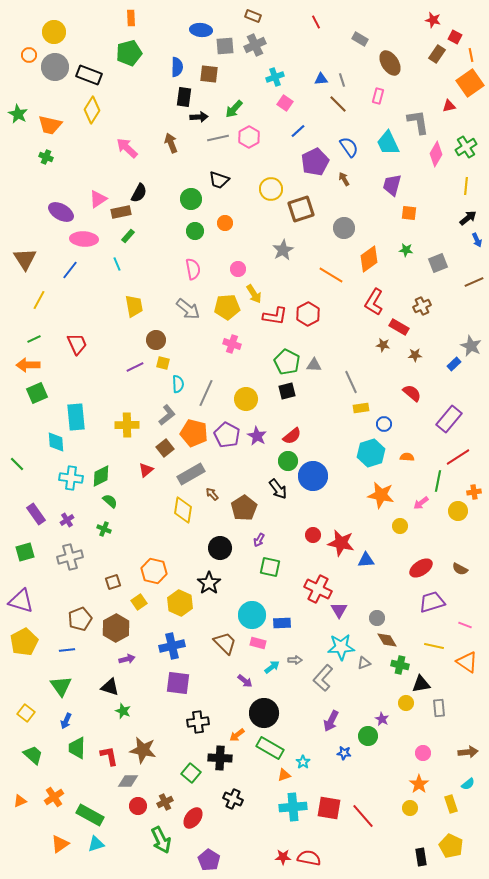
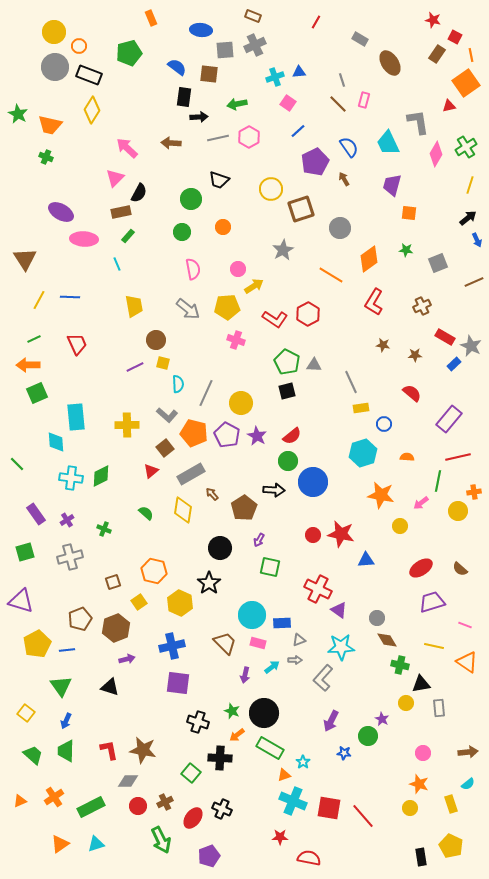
orange rectangle at (131, 18): moved 20 px right; rotated 21 degrees counterclockwise
red line at (316, 22): rotated 56 degrees clockwise
gray square at (225, 46): moved 4 px down
orange circle at (29, 55): moved 50 px right, 9 px up
blue semicircle at (177, 67): rotated 54 degrees counterclockwise
blue triangle at (321, 79): moved 22 px left, 7 px up
orange square at (470, 83): moved 4 px left
pink rectangle at (378, 96): moved 14 px left, 4 px down
pink square at (285, 103): moved 3 px right
green arrow at (234, 109): moved 3 px right, 5 px up; rotated 36 degrees clockwise
brown arrow at (171, 143): rotated 66 degrees counterclockwise
yellow line at (466, 186): moved 4 px right, 1 px up; rotated 12 degrees clockwise
pink triangle at (98, 199): moved 17 px right, 21 px up; rotated 12 degrees counterclockwise
orange circle at (225, 223): moved 2 px left, 4 px down
gray circle at (344, 228): moved 4 px left
green circle at (195, 231): moved 13 px left, 1 px down
blue line at (70, 270): moved 27 px down; rotated 54 degrees clockwise
yellow arrow at (254, 294): moved 8 px up; rotated 90 degrees counterclockwise
red L-shape at (275, 316): moved 3 px down; rotated 25 degrees clockwise
red rectangle at (399, 327): moved 46 px right, 10 px down
pink cross at (232, 344): moved 4 px right, 4 px up
yellow circle at (246, 399): moved 5 px left, 4 px down
gray L-shape at (167, 415): rotated 80 degrees clockwise
cyan hexagon at (371, 453): moved 8 px left
red line at (458, 457): rotated 20 degrees clockwise
red triangle at (146, 470): moved 5 px right, 1 px down
blue circle at (313, 476): moved 6 px down
black arrow at (278, 489): moved 4 px left, 1 px down; rotated 50 degrees counterclockwise
green semicircle at (110, 501): moved 36 px right, 12 px down
red star at (341, 543): moved 9 px up
brown semicircle at (460, 569): rotated 14 degrees clockwise
purple triangle at (339, 610): rotated 24 degrees counterclockwise
brown hexagon at (116, 628): rotated 8 degrees clockwise
yellow pentagon at (24, 642): moved 13 px right, 2 px down
gray triangle at (364, 663): moved 65 px left, 23 px up
purple arrow at (245, 681): moved 6 px up; rotated 63 degrees clockwise
green star at (123, 711): moved 109 px right
black cross at (198, 722): rotated 25 degrees clockwise
green trapezoid at (77, 748): moved 11 px left, 3 px down
red L-shape at (109, 756): moved 6 px up
orange star at (419, 784): rotated 18 degrees counterclockwise
black cross at (233, 799): moved 11 px left, 10 px down
cyan cross at (293, 807): moved 6 px up; rotated 28 degrees clockwise
green rectangle at (90, 815): moved 1 px right, 8 px up; rotated 56 degrees counterclockwise
red star at (283, 857): moved 3 px left, 20 px up
purple pentagon at (209, 860): moved 4 px up; rotated 20 degrees clockwise
